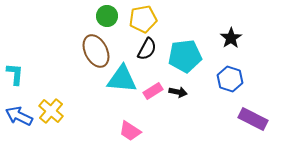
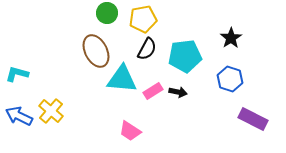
green circle: moved 3 px up
cyan L-shape: moved 2 px right; rotated 80 degrees counterclockwise
